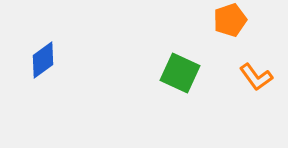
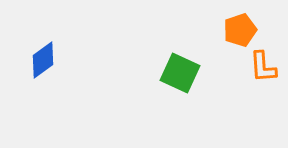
orange pentagon: moved 10 px right, 10 px down
orange L-shape: moved 7 px right, 10 px up; rotated 32 degrees clockwise
